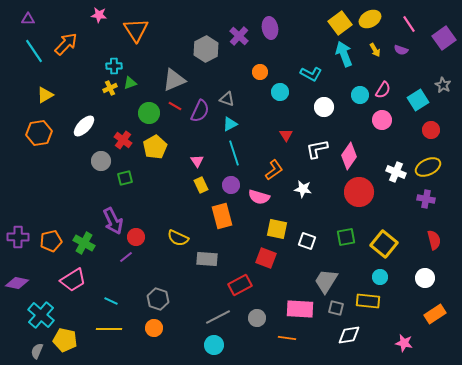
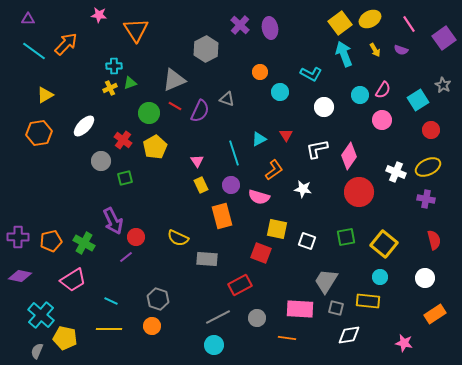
purple cross at (239, 36): moved 1 px right, 11 px up
cyan line at (34, 51): rotated 20 degrees counterclockwise
cyan triangle at (230, 124): moved 29 px right, 15 px down
red square at (266, 258): moved 5 px left, 5 px up
purple diamond at (17, 283): moved 3 px right, 7 px up
orange circle at (154, 328): moved 2 px left, 2 px up
yellow pentagon at (65, 340): moved 2 px up
